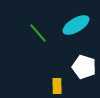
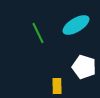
green line: rotated 15 degrees clockwise
